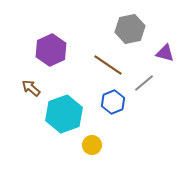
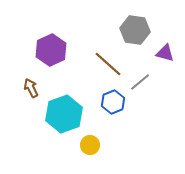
gray hexagon: moved 5 px right, 1 px down; rotated 20 degrees clockwise
brown line: moved 1 px up; rotated 8 degrees clockwise
gray line: moved 4 px left, 1 px up
brown arrow: rotated 24 degrees clockwise
yellow circle: moved 2 px left
